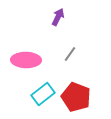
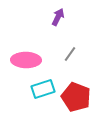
cyan rectangle: moved 5 px up; rotated 20 degrees clockwise
